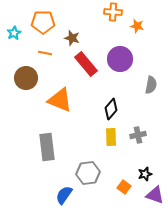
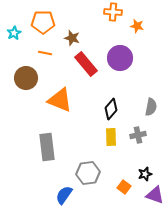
purple circle: moved 1 px up
gray semicircle: moved 22 px down
